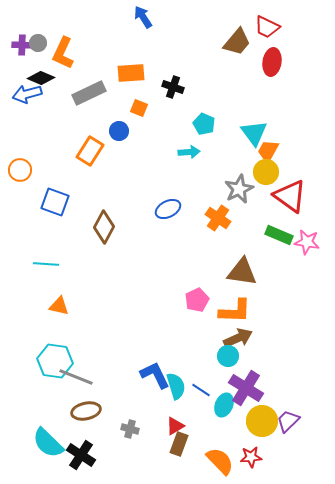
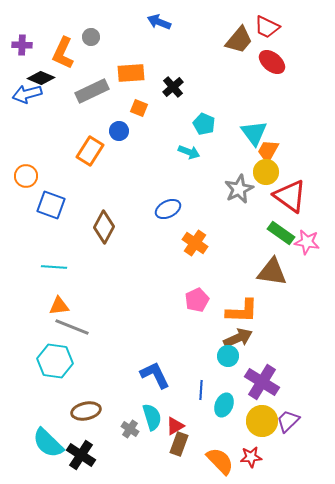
blue arrow at (143, 17): moved 16 px right, 5 px down; rotated 35 degrees counterclockwise
brown trapezoid at (237, 42): moved 2 px right, 2 px up
gray circle at (38, 43): moved 53 px right, 6 px up
red ellipse at (272, 62): rotated 60 degrees counterclockwise
black cross at (173, 87): rotated 30 degrees clockwise
gray rectangle at (89, 93): moved 3 px right, 2 px up
cyan arrow at (189, 152): rotated 25 degrees clockwise
orange circle at (20, 170): moved 6 px right, 6 px down
blue square at (55, 202): moved 4 px left, 3 px down
orange cross at (218, 218): moved 23 px left, 25 px down
green rectangle at (279, 235): moved 2 px right, 2 px up; rotated 12 degrees clockwise
cyan line at (46, 264): moved 8 px right, 3 px down
brown triangle at (242, 272): moved 30 px right
orange triangle at (59, 306): rotated 20 degrees counterclockwise
orange L-shape at (235, 311): moved 7 px right
gray line at (76, 377): moved 4 px left, 50 px up
cyan semicircle at (176, 386): moved 24 px left, 31 px down
purple cross at (246, 388): moved 16 px right, 6 px up
blue line at (201, 390): rotated 60 degrees clockwise
gray cross at (130, 429): rotated 18 degrees clockwise
